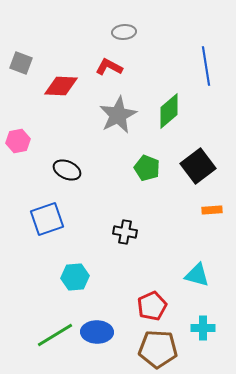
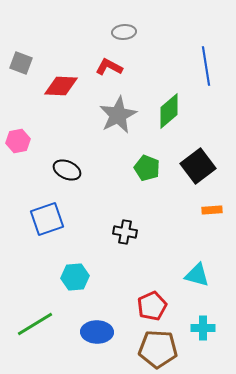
green line: moved 20 px left, 11 px up
